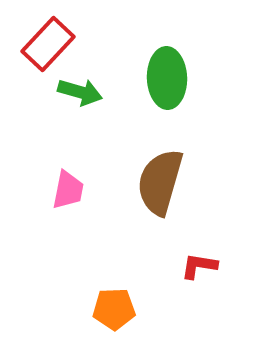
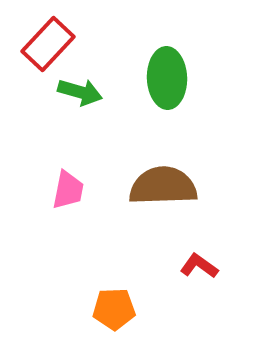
brown semicircle: moved 3 px right, 4 px down; rotated 72 degrees clockwise
red L-shape: rotated 27 degrees clockwise
